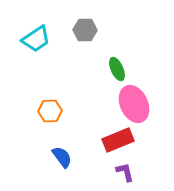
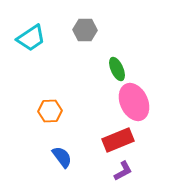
cyan trapezoid: moved 5 px left, 1 px up
pink ellipse: moved 2 px up
purple L-shape: moved 2 px left, 1 px up; rotated 75 degrees clockwise
